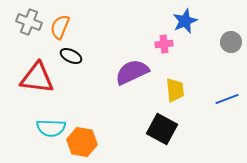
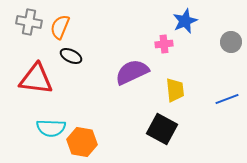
gray cross: rotated 10 degrees counterclockwise
red triangle: moved 1 px left, 1 px down
